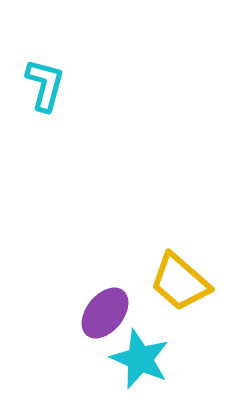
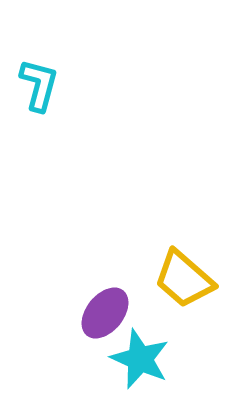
cyan L-shape: moved 6 px left
yellow trapezoid: moved 4 px right, 3 px up
